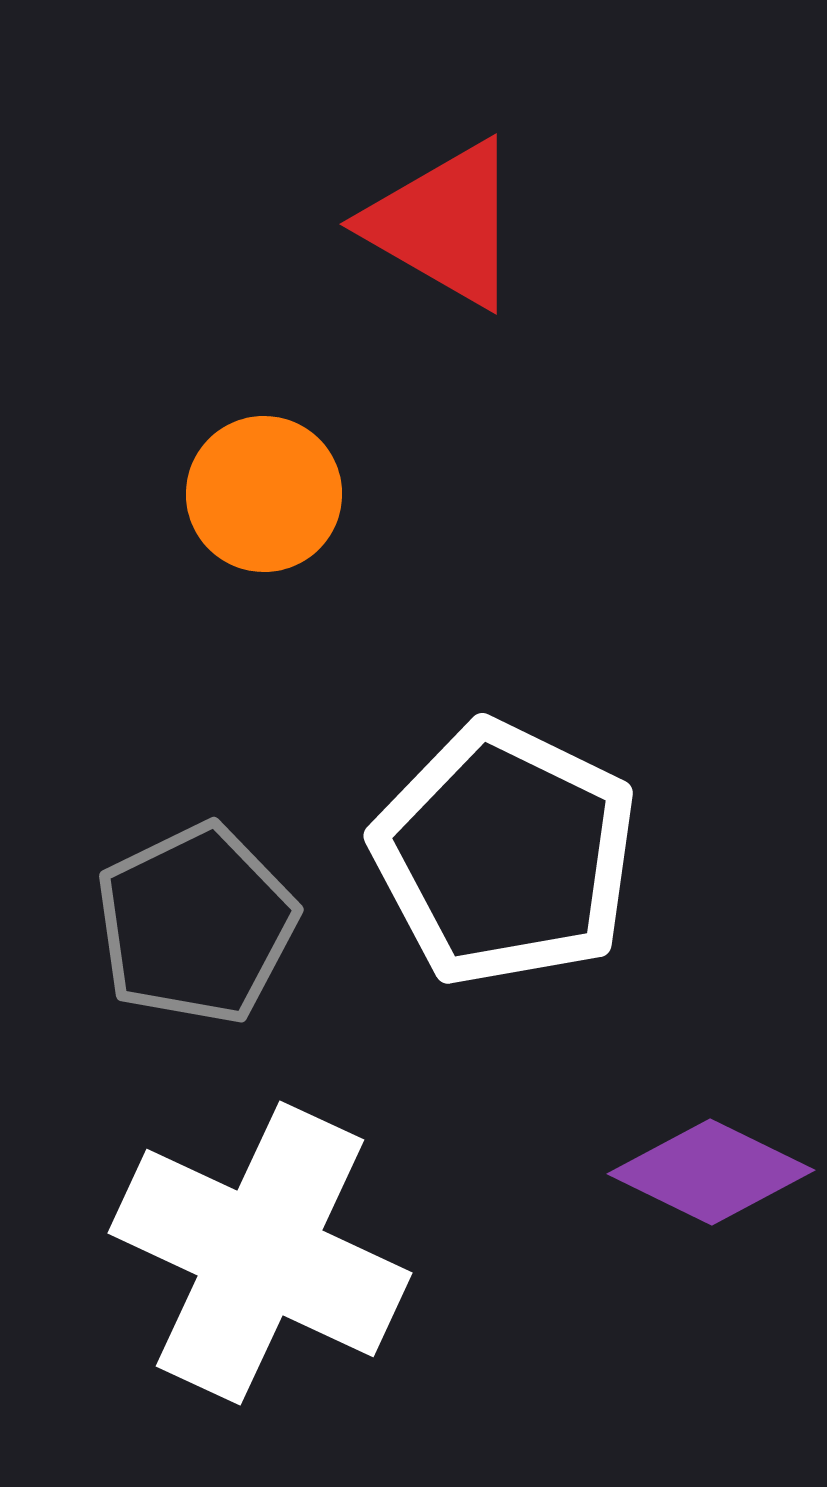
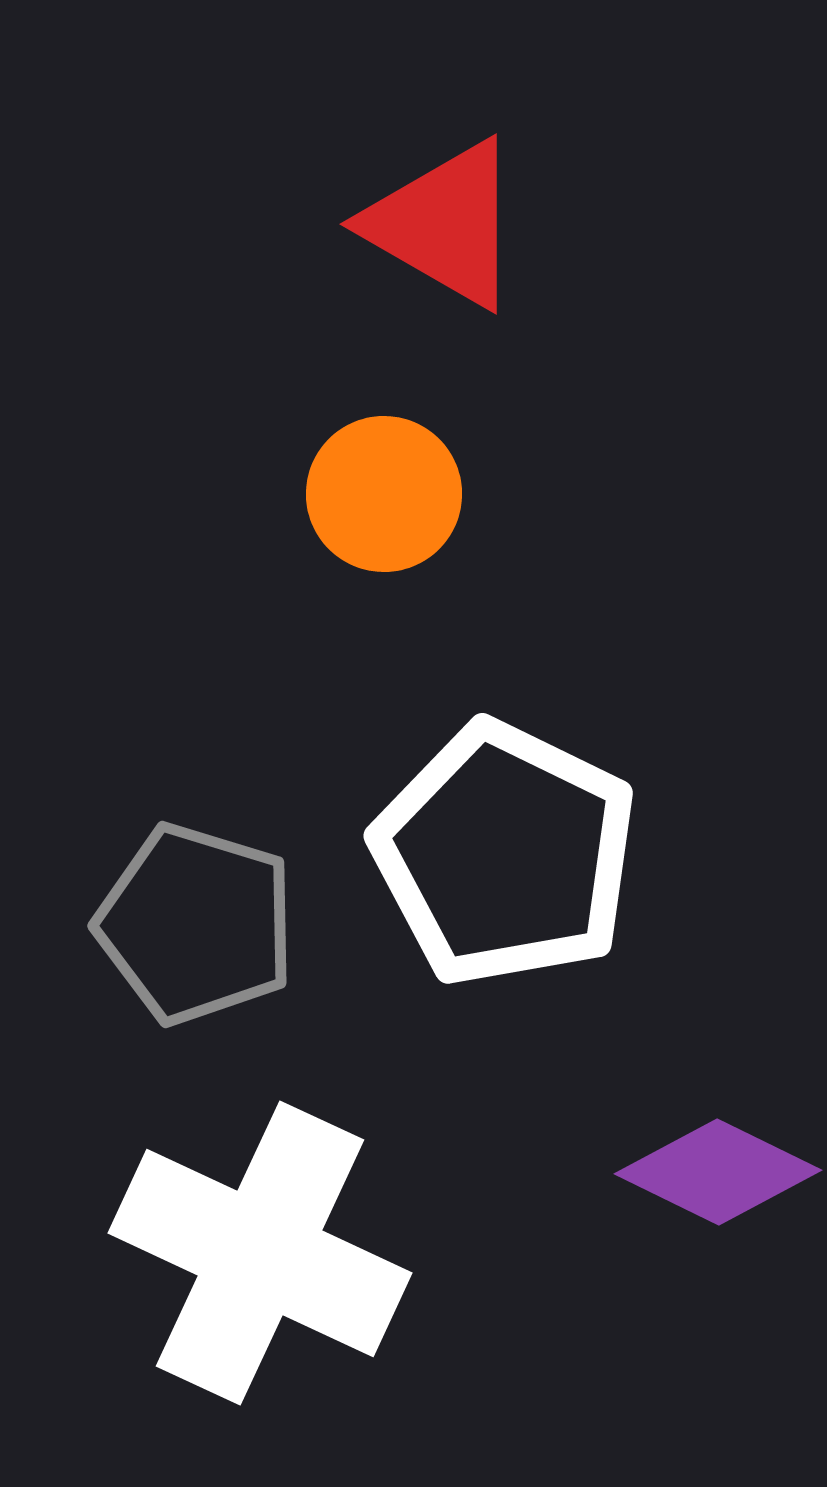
orange circle: moved 120 px right
gray pentagon: rotated 29 degrees counterclockwise
purple diamond: moved 7 px right
